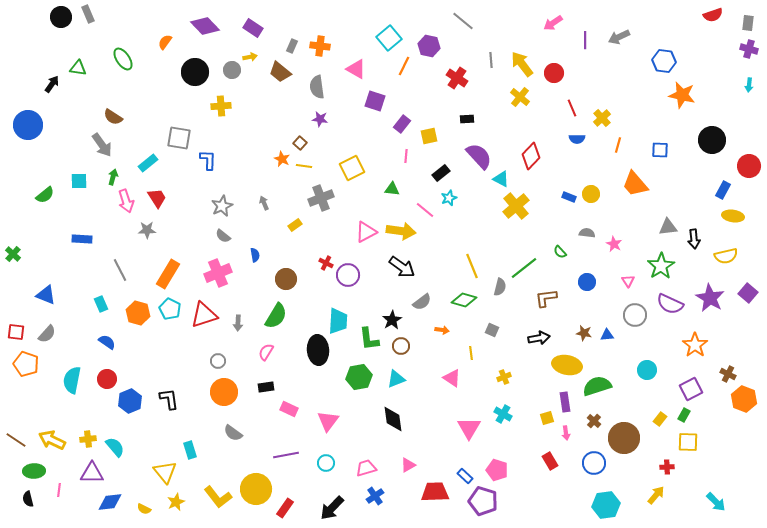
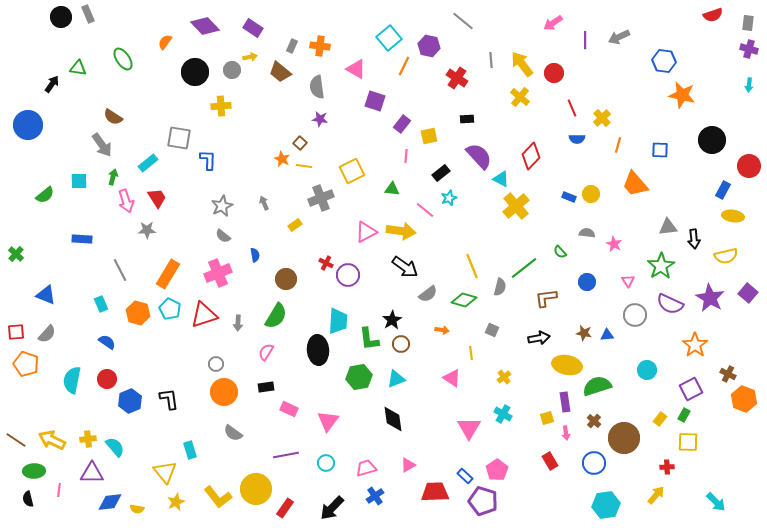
yellow square at (352, 168): moved 3 px down
green cross at (13, 254): moved 3 px right
black arrow at (402, 267): moved 3 px right
gray semicircle at (422, 302): moved 6 px right, 8 px up
red square at (16, 332): rotated 12 degrees counterclockwise
brown circle at (401, 346): moved 2 px up
gray circle at (218, 361): moved 2 px left, 3 px down
yellow cross at (504, 377): rotated 16 degrees counterclockwise
pink pentagon at (497, 470): rotated 20 degrees clockwise
yellow semicircle at (144, 509): moved 7 px left; rotated 16 degrees counterclockwise
